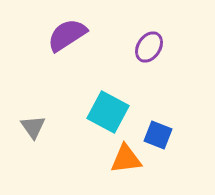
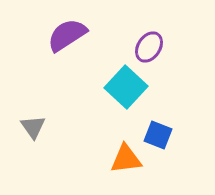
cyan square: moved 18 px right, 25 px up; rotated 15 degrees clockwise
